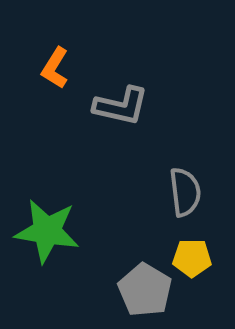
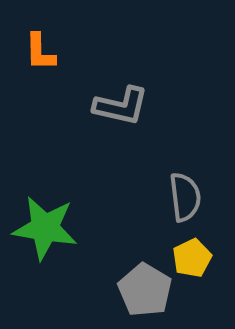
orange L-shape: moved 15 px left, 16 px up; rotated 33 degrees counterclockwise
gray semicircle: moved 5 px down
green star: moved 2 px left, 3 px up
yellow pentagon: rotated 27 degrees counterclockwise
